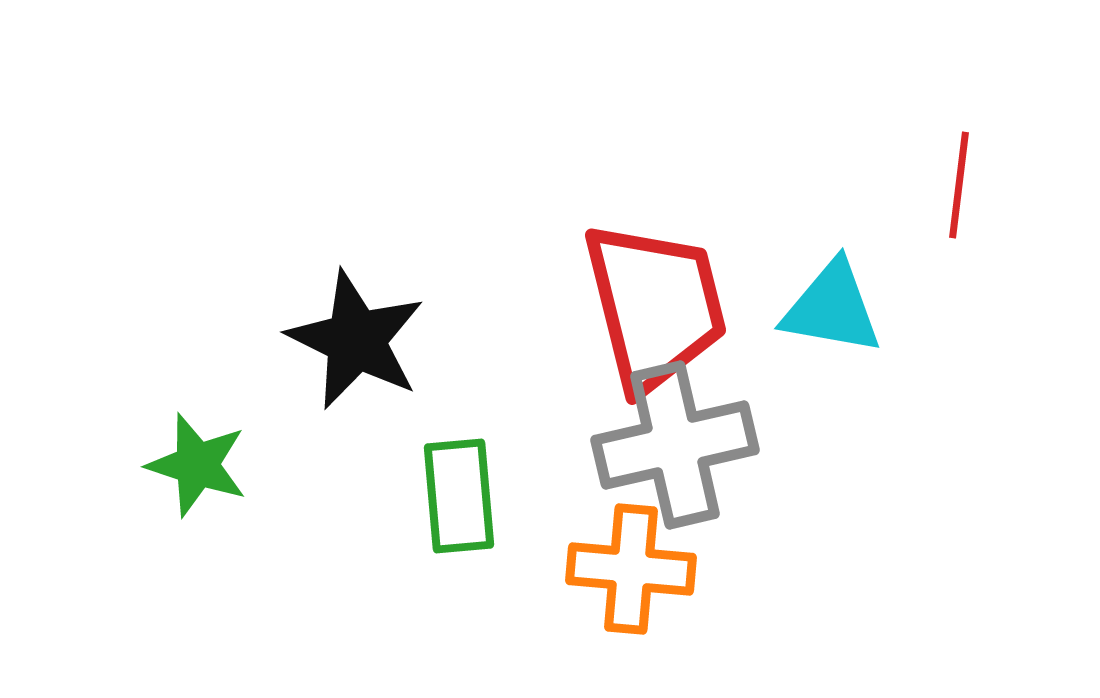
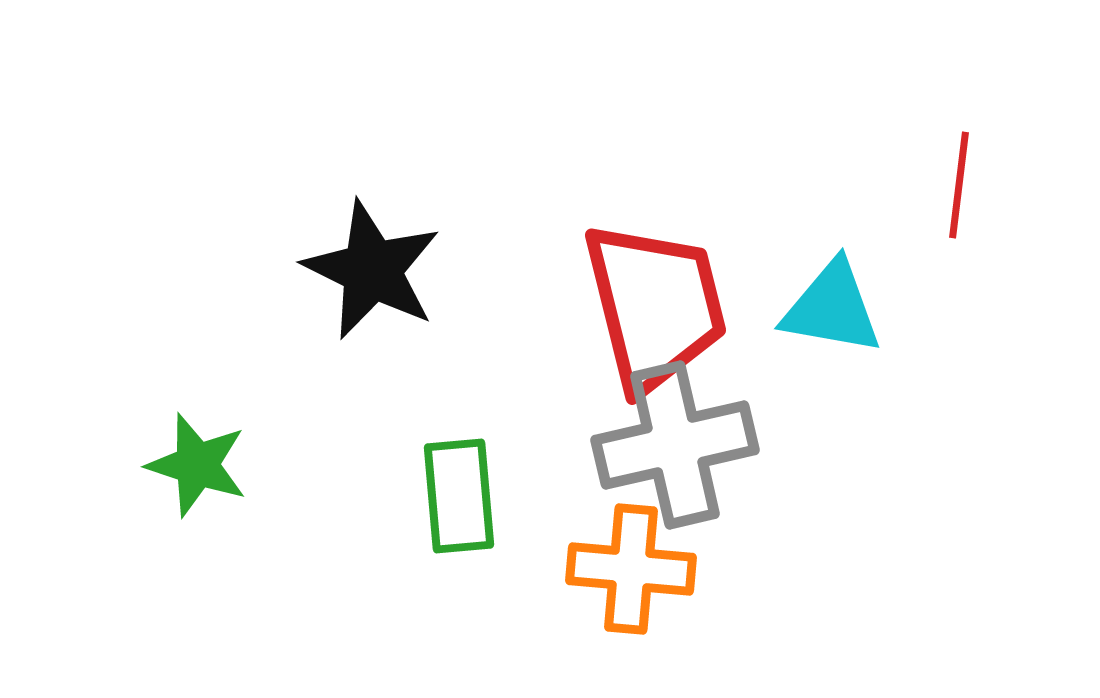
black star: moved 16 px right, 70 px up
